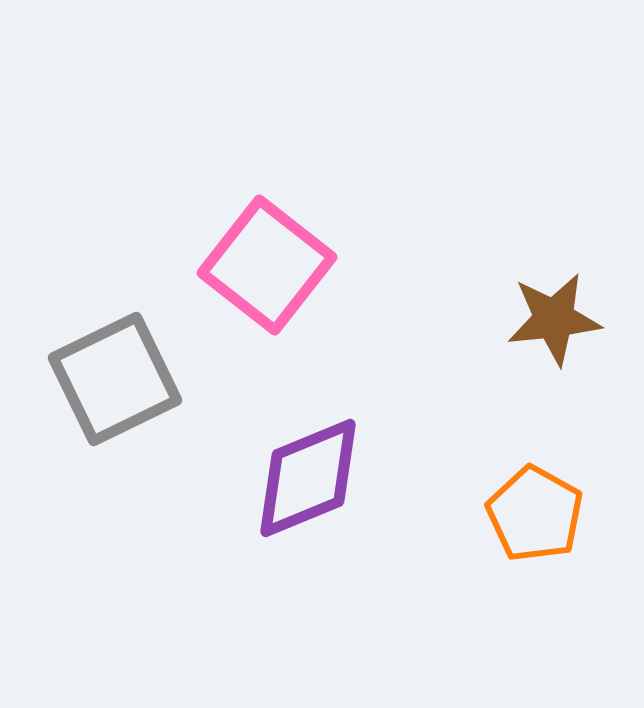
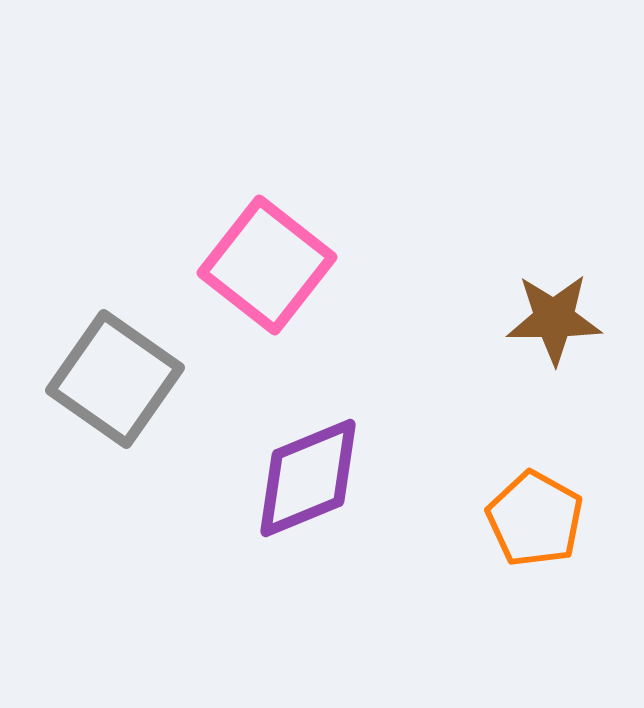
brown star: rotated 6 degrees clockwise
gray square: rotated 29 degrees counterclockwise
orange pentagon: moved 5 px down
